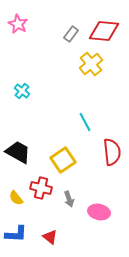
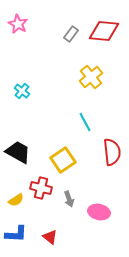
yellow cross: moved 13 px down
yellow semicircle: moved 2 px down; rotated 84 degrees counterclockwise
